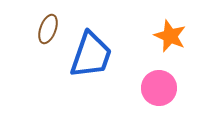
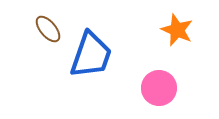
brown ellipse: rotated 60 degrees counterclockwise
orange star: moved 7 px right, 6 px up
